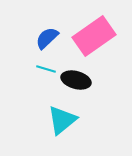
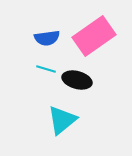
blue semicircle: rotated 145 degrees counterclockwise
black ellipse: moved 1 px right
